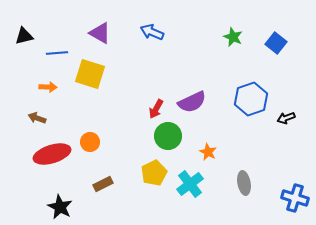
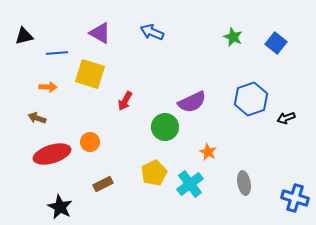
red arrow: moved 31 px left, 8 px up
green circle: moved 3 px left, 9 px up
